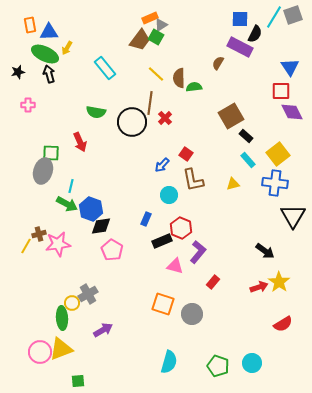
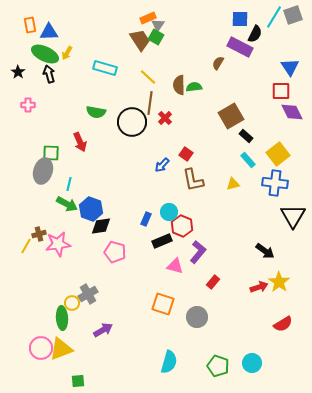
orange rectangle at (150, 18): moved 2 px left
gray triangle at (161, 25): moved 3 px left; rotated 24 degrees counterclockwise
brown trapezoid at (140, 40): rotated 70 degrees counterclockwise
yellow arrow at (67, 48): moved 5 px down
cyan rectangle at (105, 68): rotated 35 degrees counterclockwise
black star at (18, 72): rotated 24 degrees counterclockwise
yellow line at (156, 74): moved 8 px left, 3 px down
brown semicircle at (179, 78): moved 7 px down
cyan line at (71, 186): moved 2 px left, 2 px up
cyan circle at (169, 195): moved 17 px down
red hexagon at (181, 228): moved 1 px right, 2 px up
pink pentagon at (112, 250): moved 3 px right, 2 px down; rotated 15 degrees counterclockwise
gray circle at (192, 314): moved 5 px right, 3 px down
pink circle at (40, 352): moved 1 px right, 4 px up
